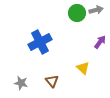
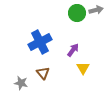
purple arrow: moved 27 px left, 8 px down
yellow triangle: rotated 16 degrees clockwise
brown triangle: moved 9 px left, 8 px up
